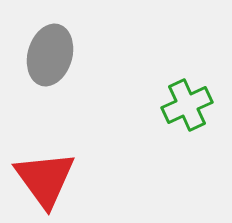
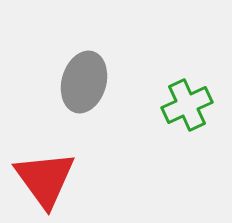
gray ellipse: moved 34 px right, 27 px down
